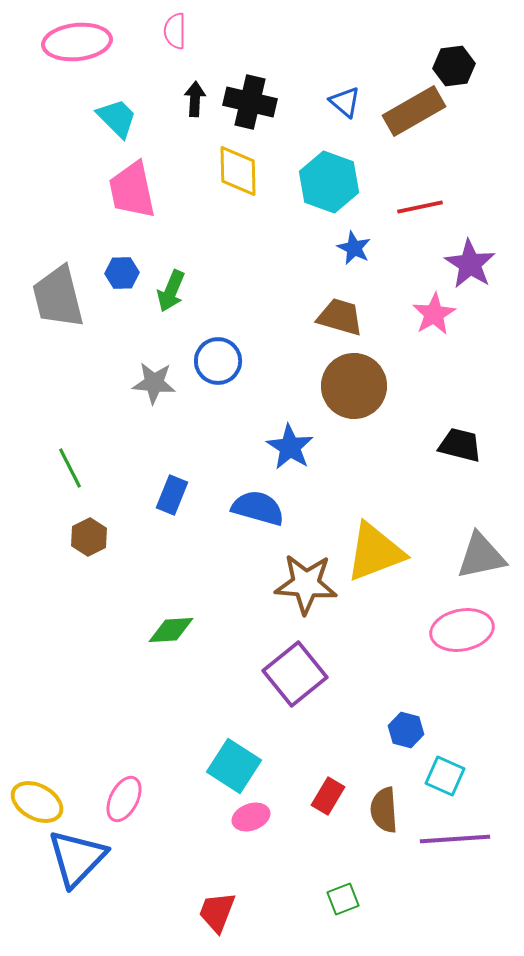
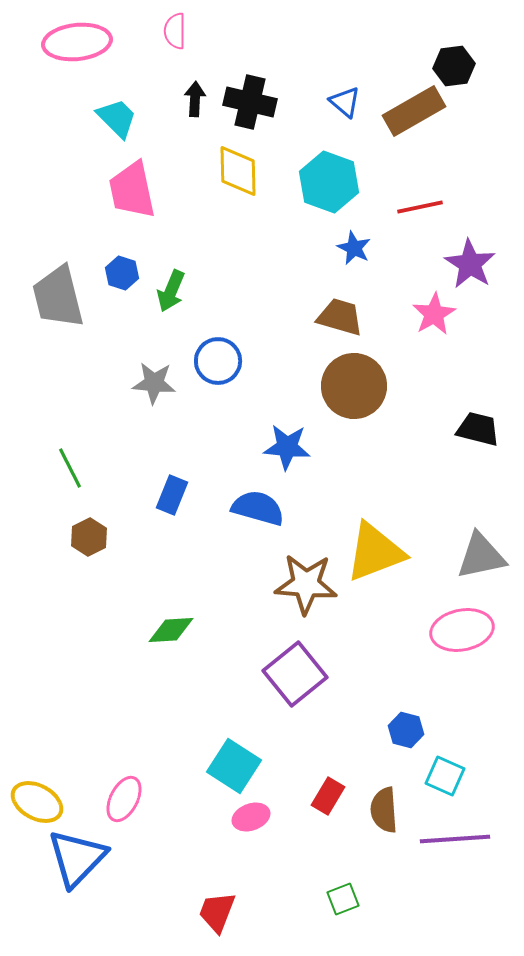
blue hexagon at (122, 273): rotated 20 degrees clockwise
black trapezoid at (460, 445): moved 18 px right, 16 px up
blue star at (290, 447): moved 3 px left; rotated 27 degrees counterclockwise
